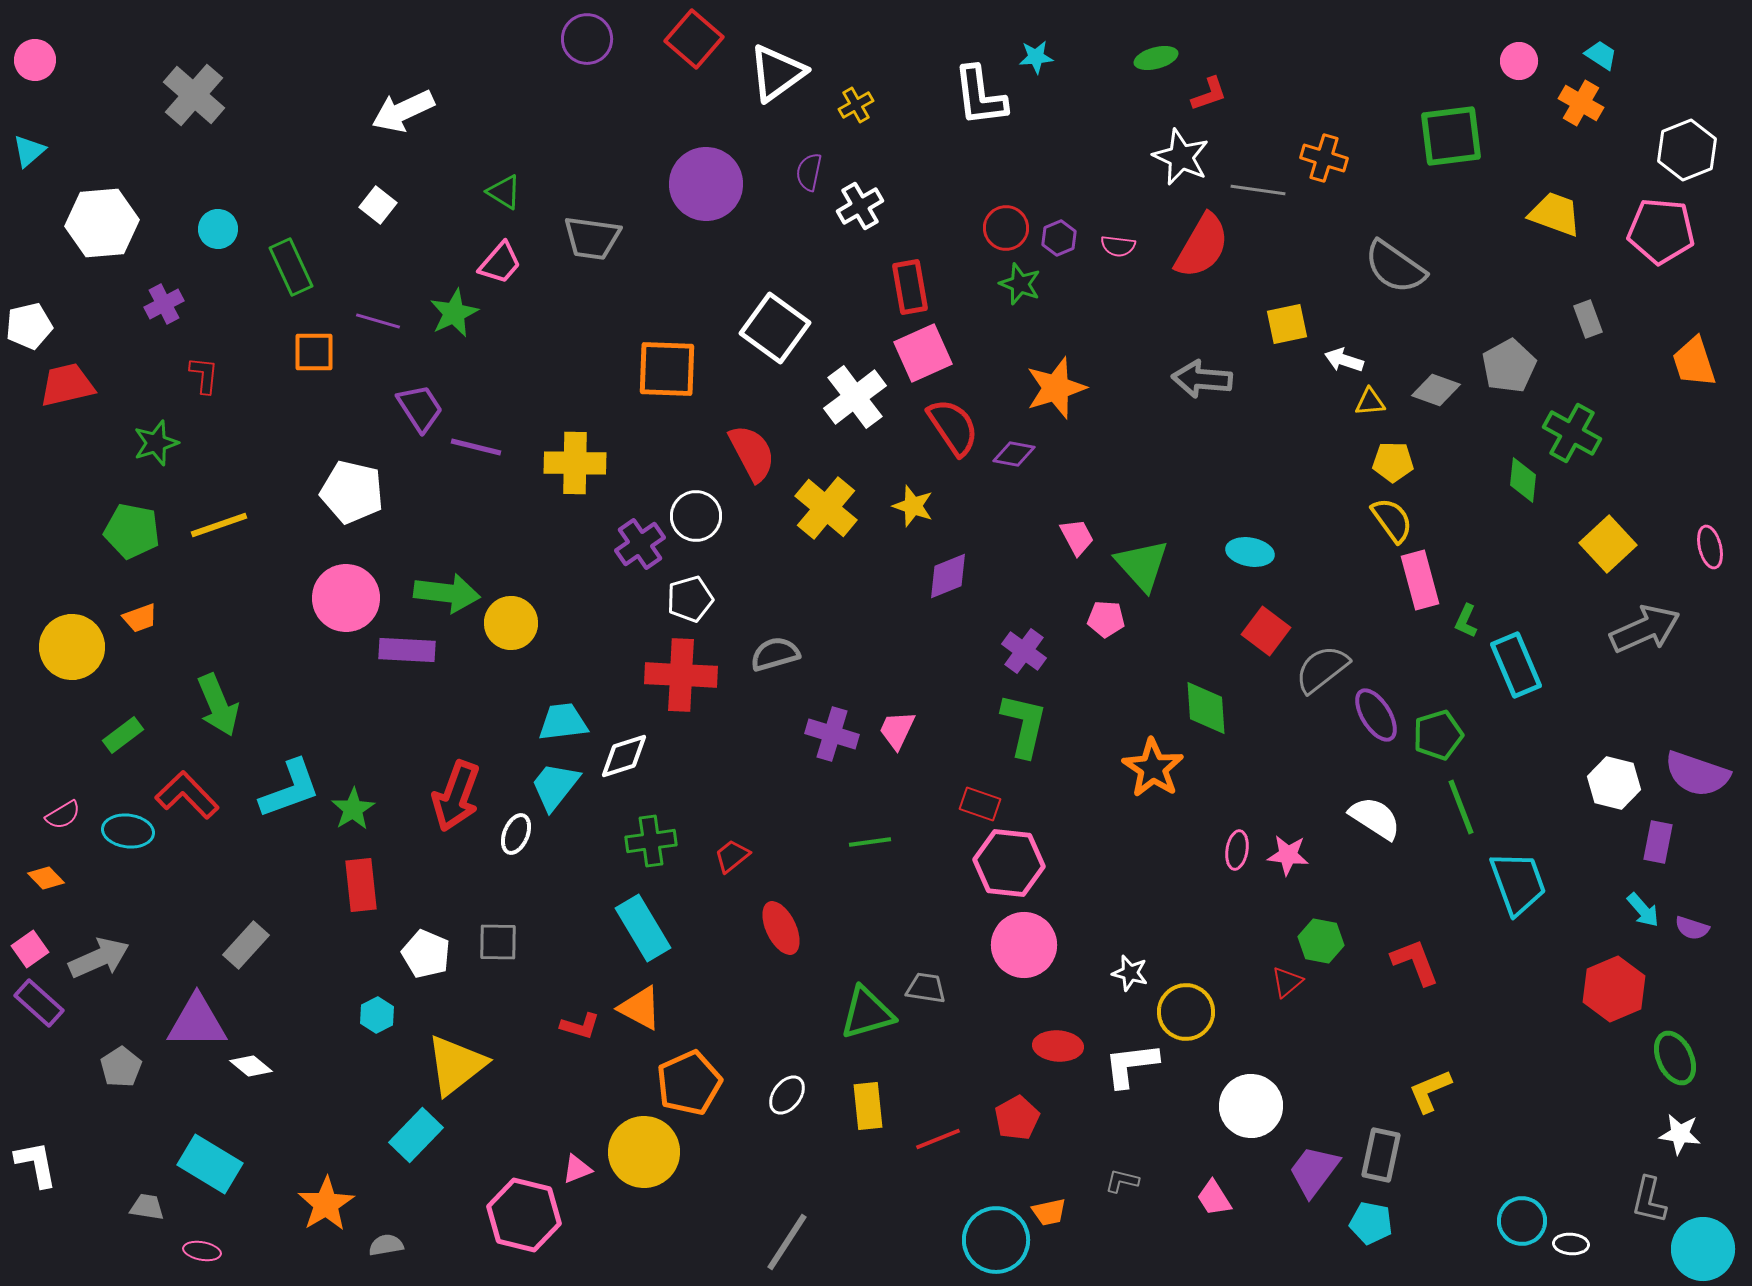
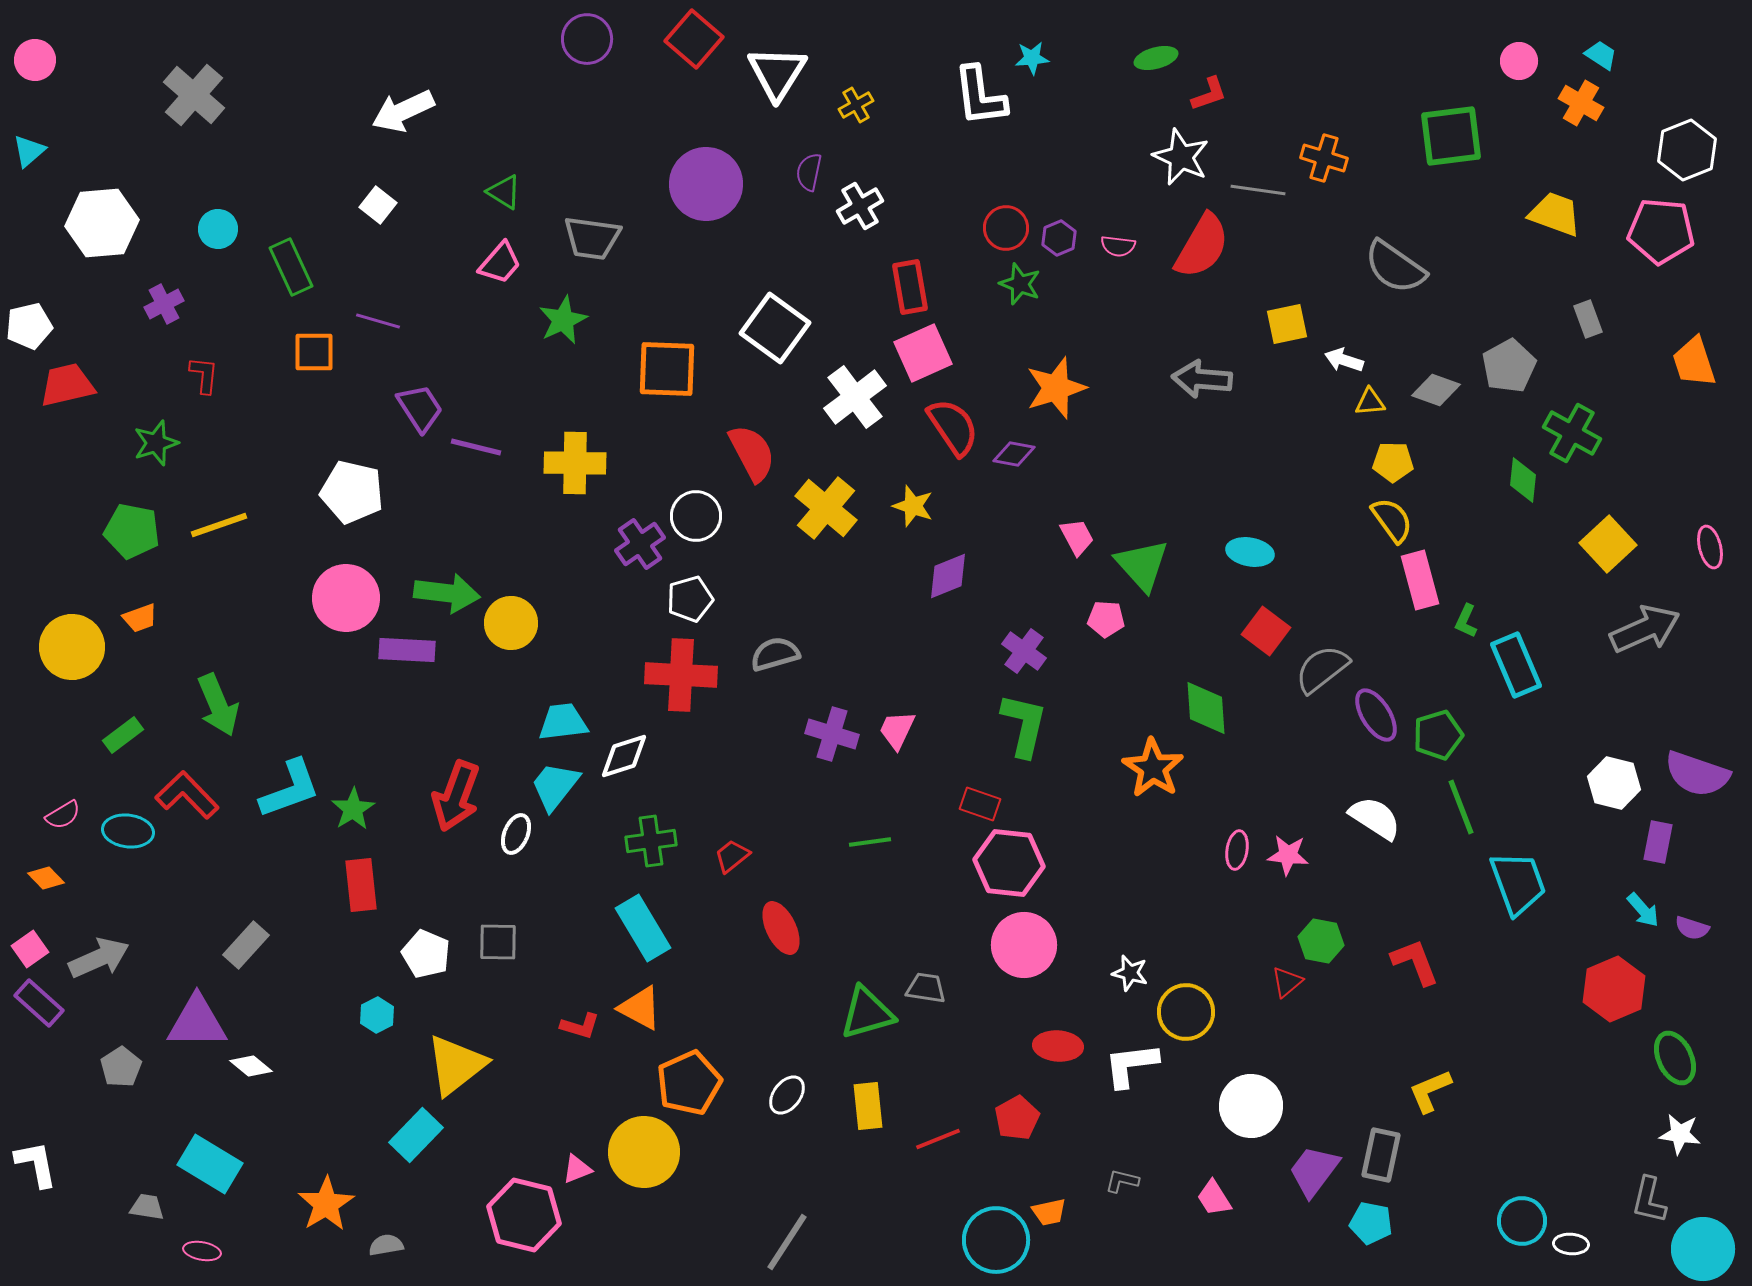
cyan star at (1036, 57): moved 4 px left, 1 px down
white triangle at (777, 73): rotated 22 degrees counterclockwise
green star at (454, 313): moved 109 px right, 7 px down
